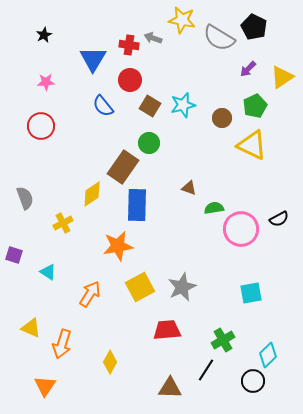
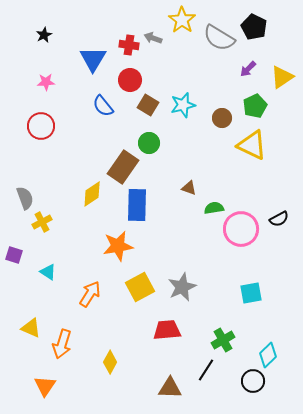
yellow star at (182, 20): rotated 24 degrees clockwise
brown square at (150, 106): moved 2 px left, 1 px up
yellow cross at (63, 223): moved 21 px left, 1 px up
